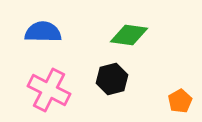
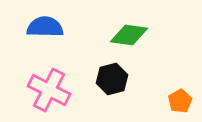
blue semicircle: moved 2 px right, 5 px up
